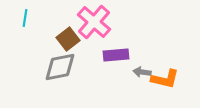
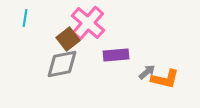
pink cross: moved 6 px left, 1 px down
gray diamond: moved 2 px right, 3 px up
gray arrow: moved 5 px right; rotated 132 degrees clockwise
